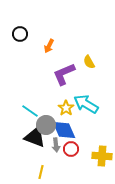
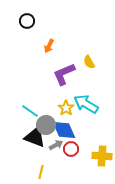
black circle: moved 7 px right, 13 px up
gray arrow: rotated 112 degrees counterclockwise
